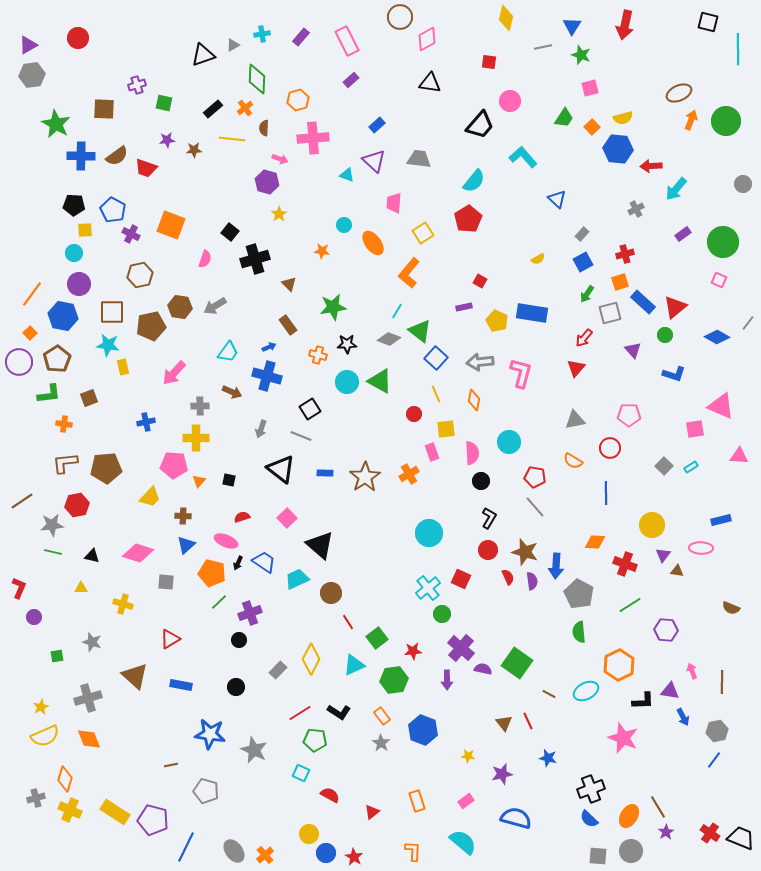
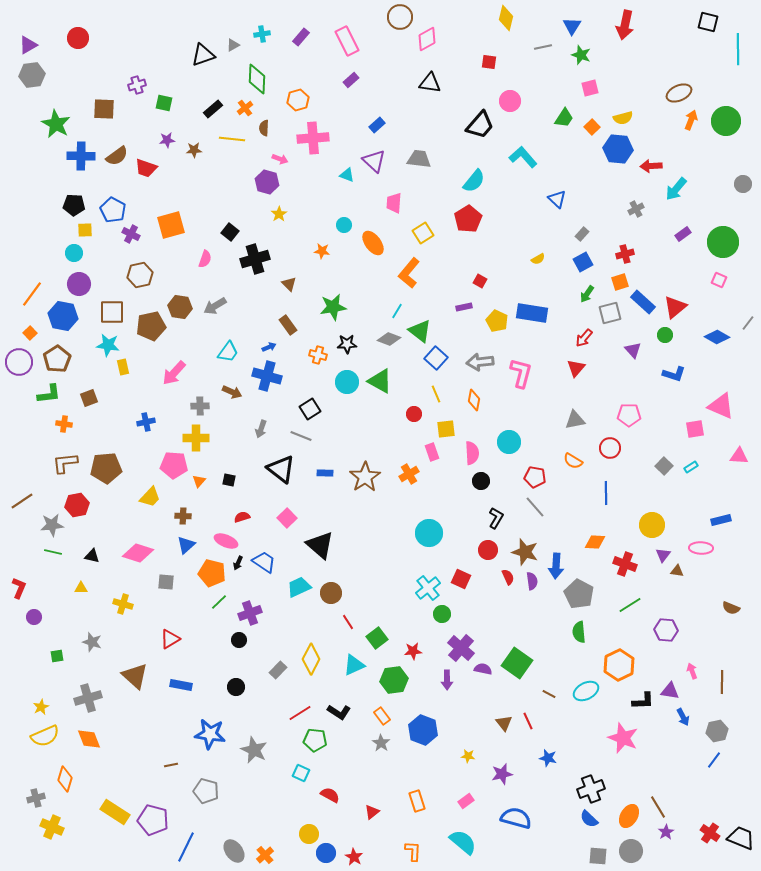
orange square at (171, 225): rotated 36 degrees counterclockwise
black L-shape at (489, 518): moved 7 px right
cyan trapezoid at (297, 579): moved 2 px right, 8 px down
yellow cross at (70, 810): moved 18 px left, 17 px down
